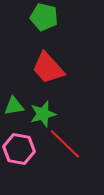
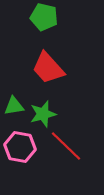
red line: moved 1 px right, 2 px down
pink hexagon: moved 1 px right, 2 px up
